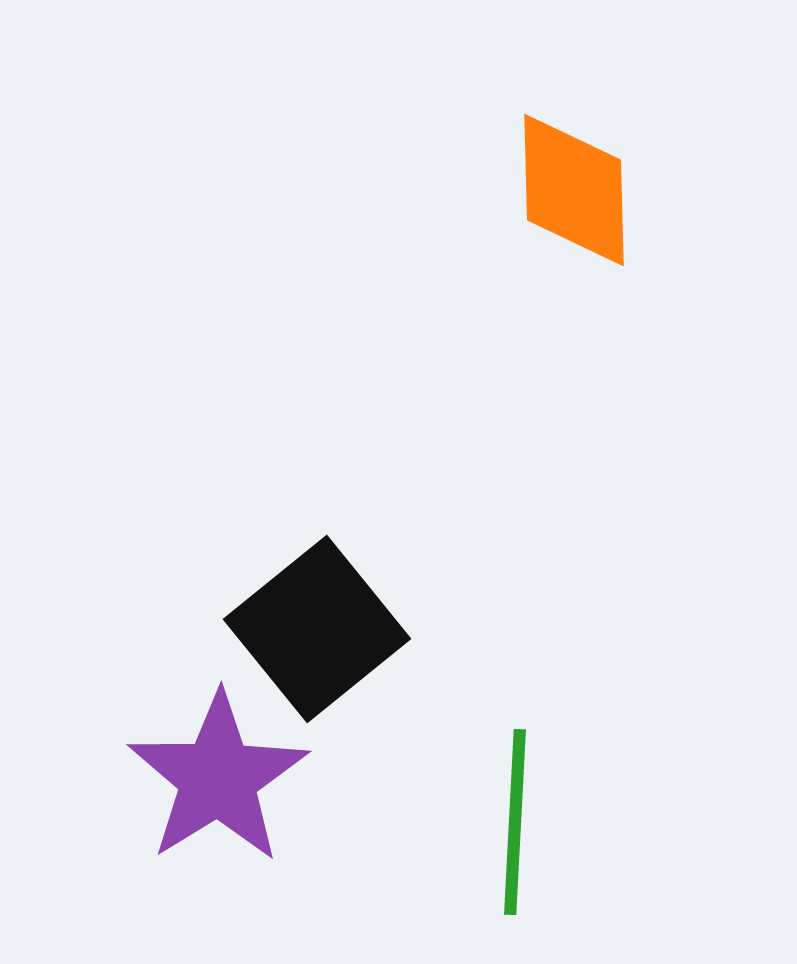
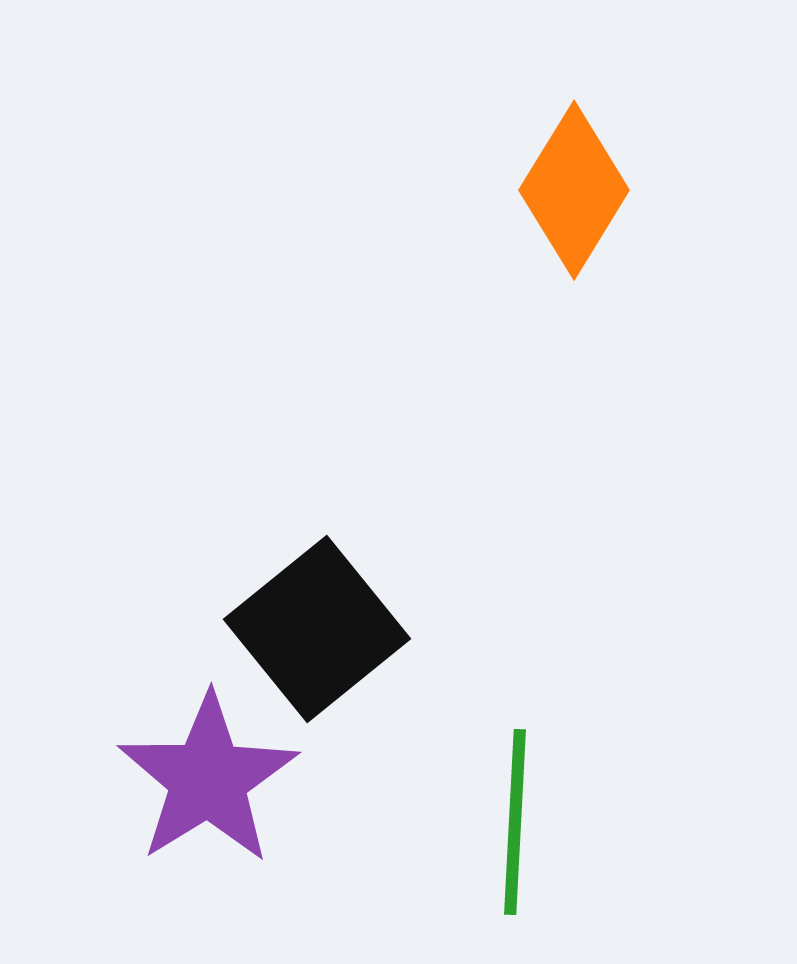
orange diamond: rotated 33 degrees clockwise
purple star: moved 10 px left, 1 px down
